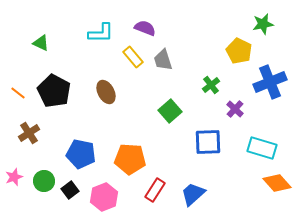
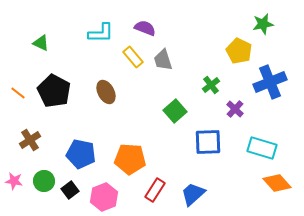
green square: moved 5 px right
brown cross: moved 1 px right, 7 px down
pink star: moved 4 px down; rotated 30 degrees clockwise
